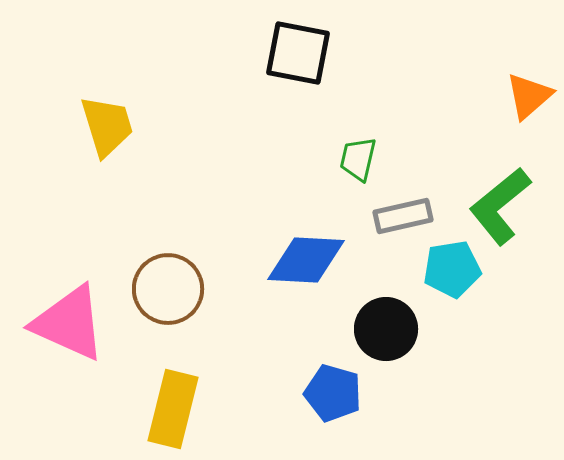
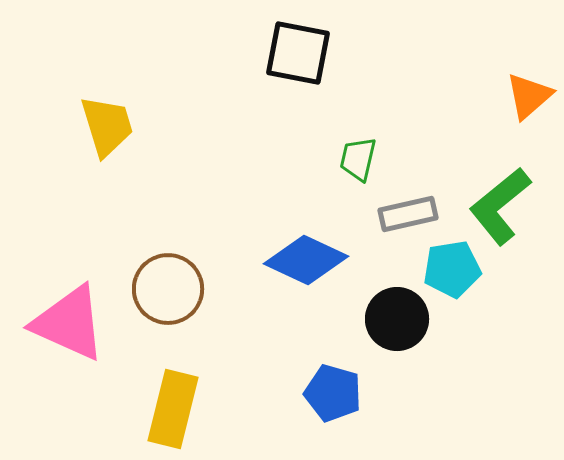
gray rectangle: moved 5 px right, 2 px up
blue diamond: rotated 22 degrees clockwise
black circle: moved 11 px right, 10 px up
